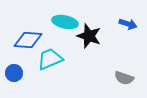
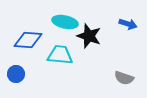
cyan trapezoid: moved 10 px right, 4 px up; rotated 28 degrees clockwise
blue circle: moved 2 px right, 1 px down
